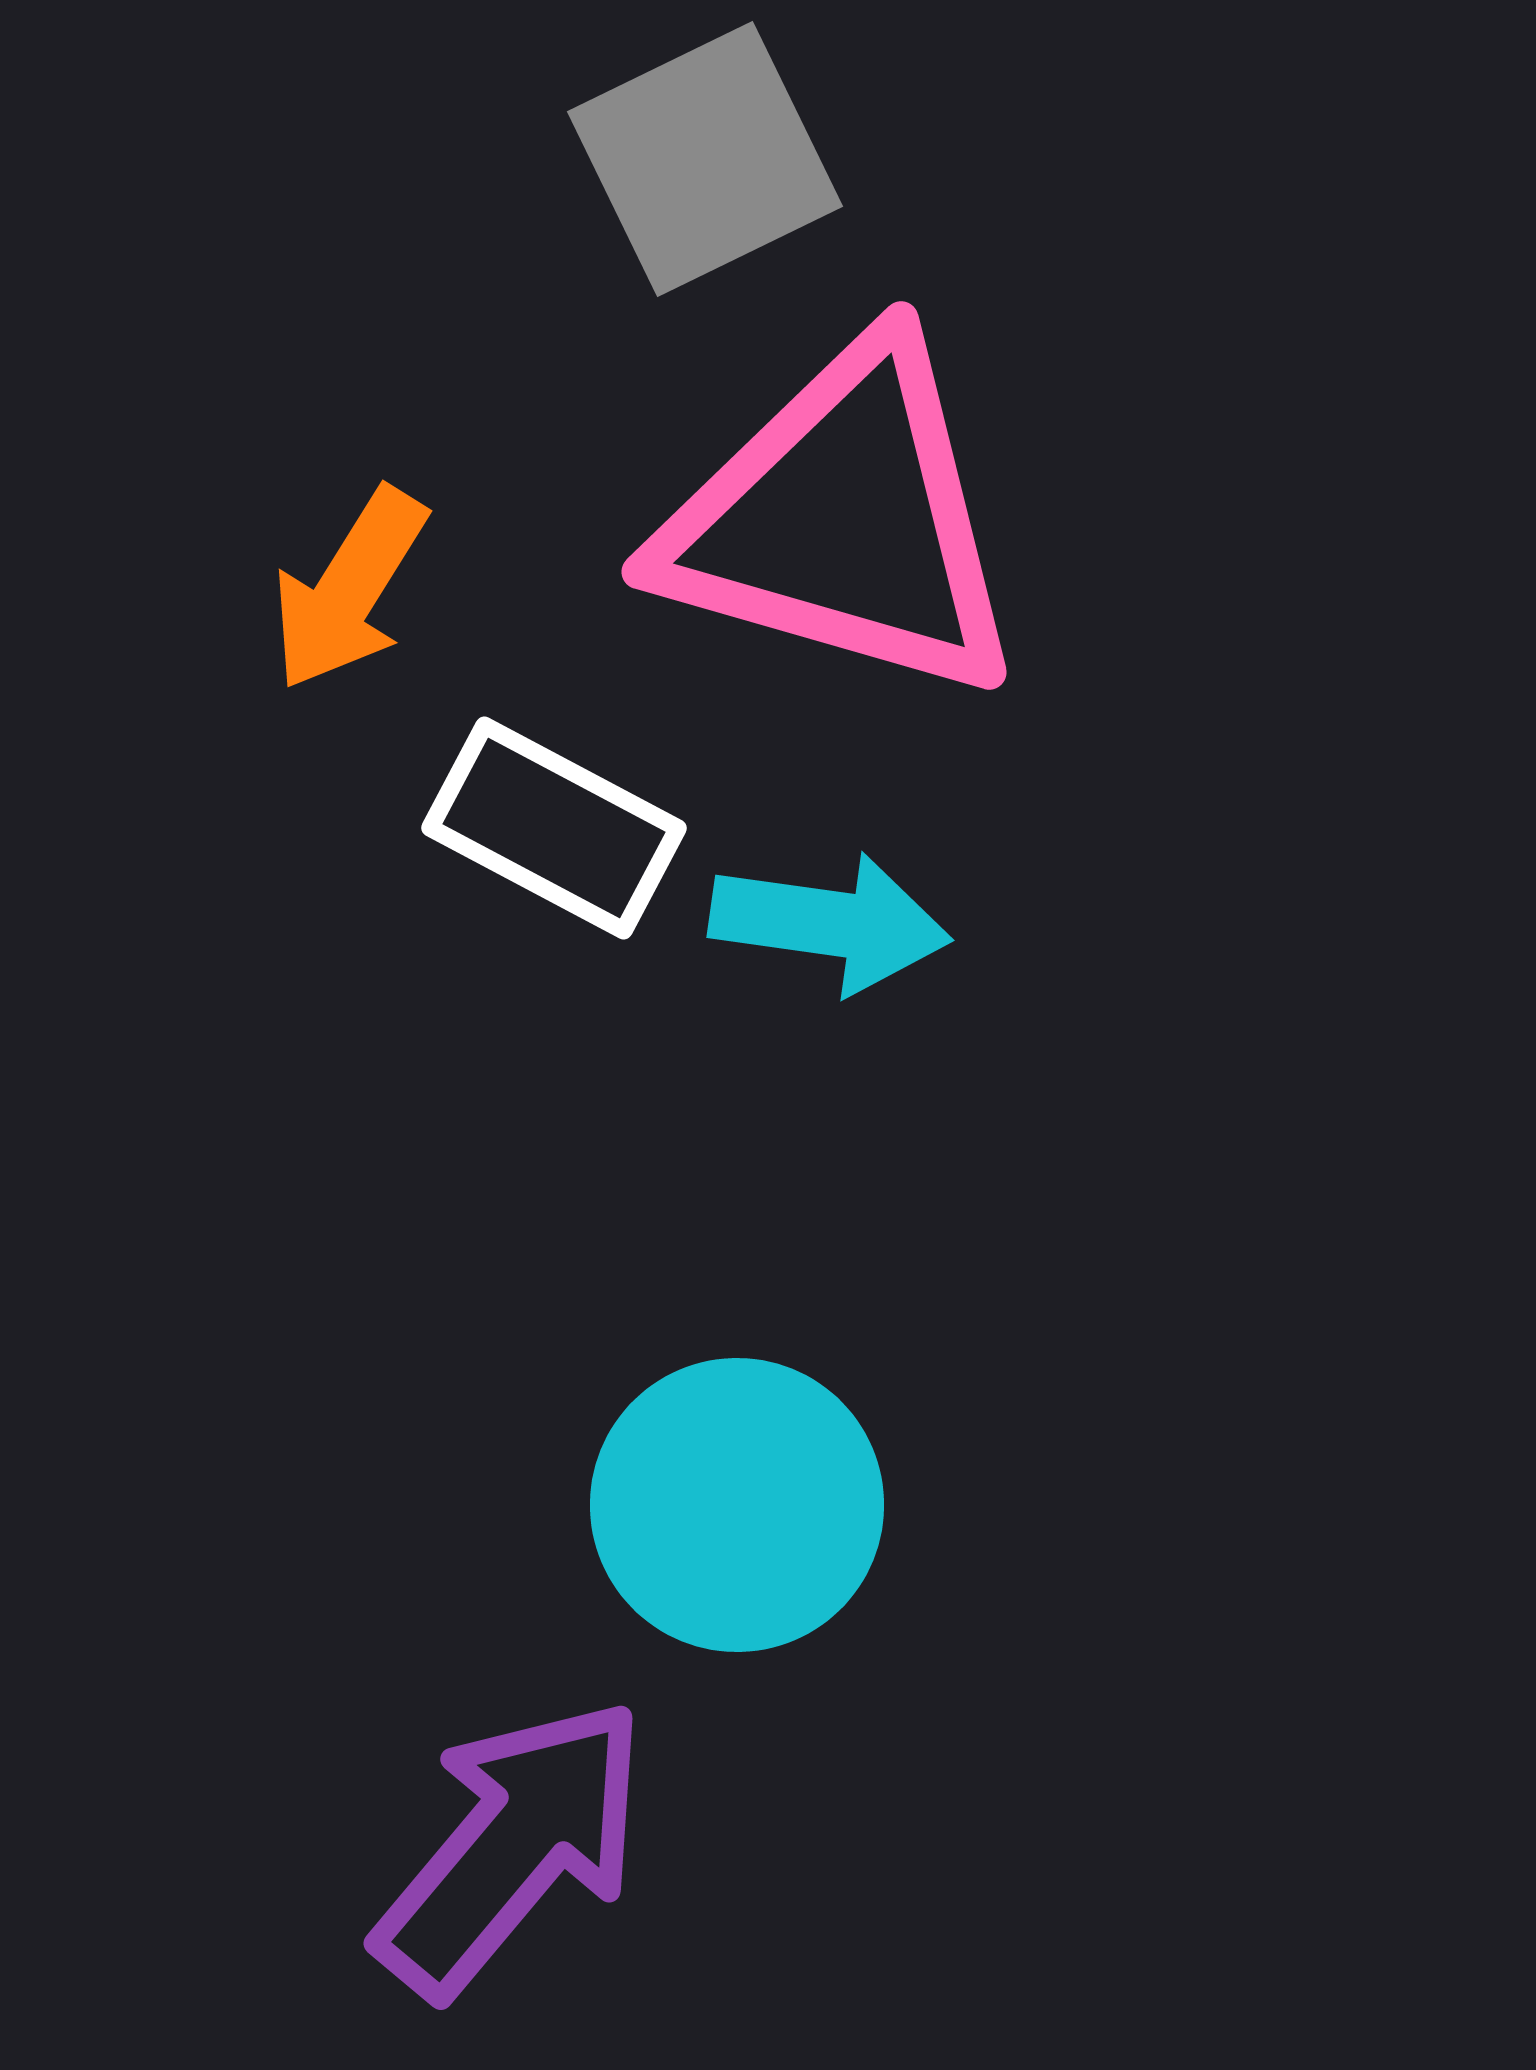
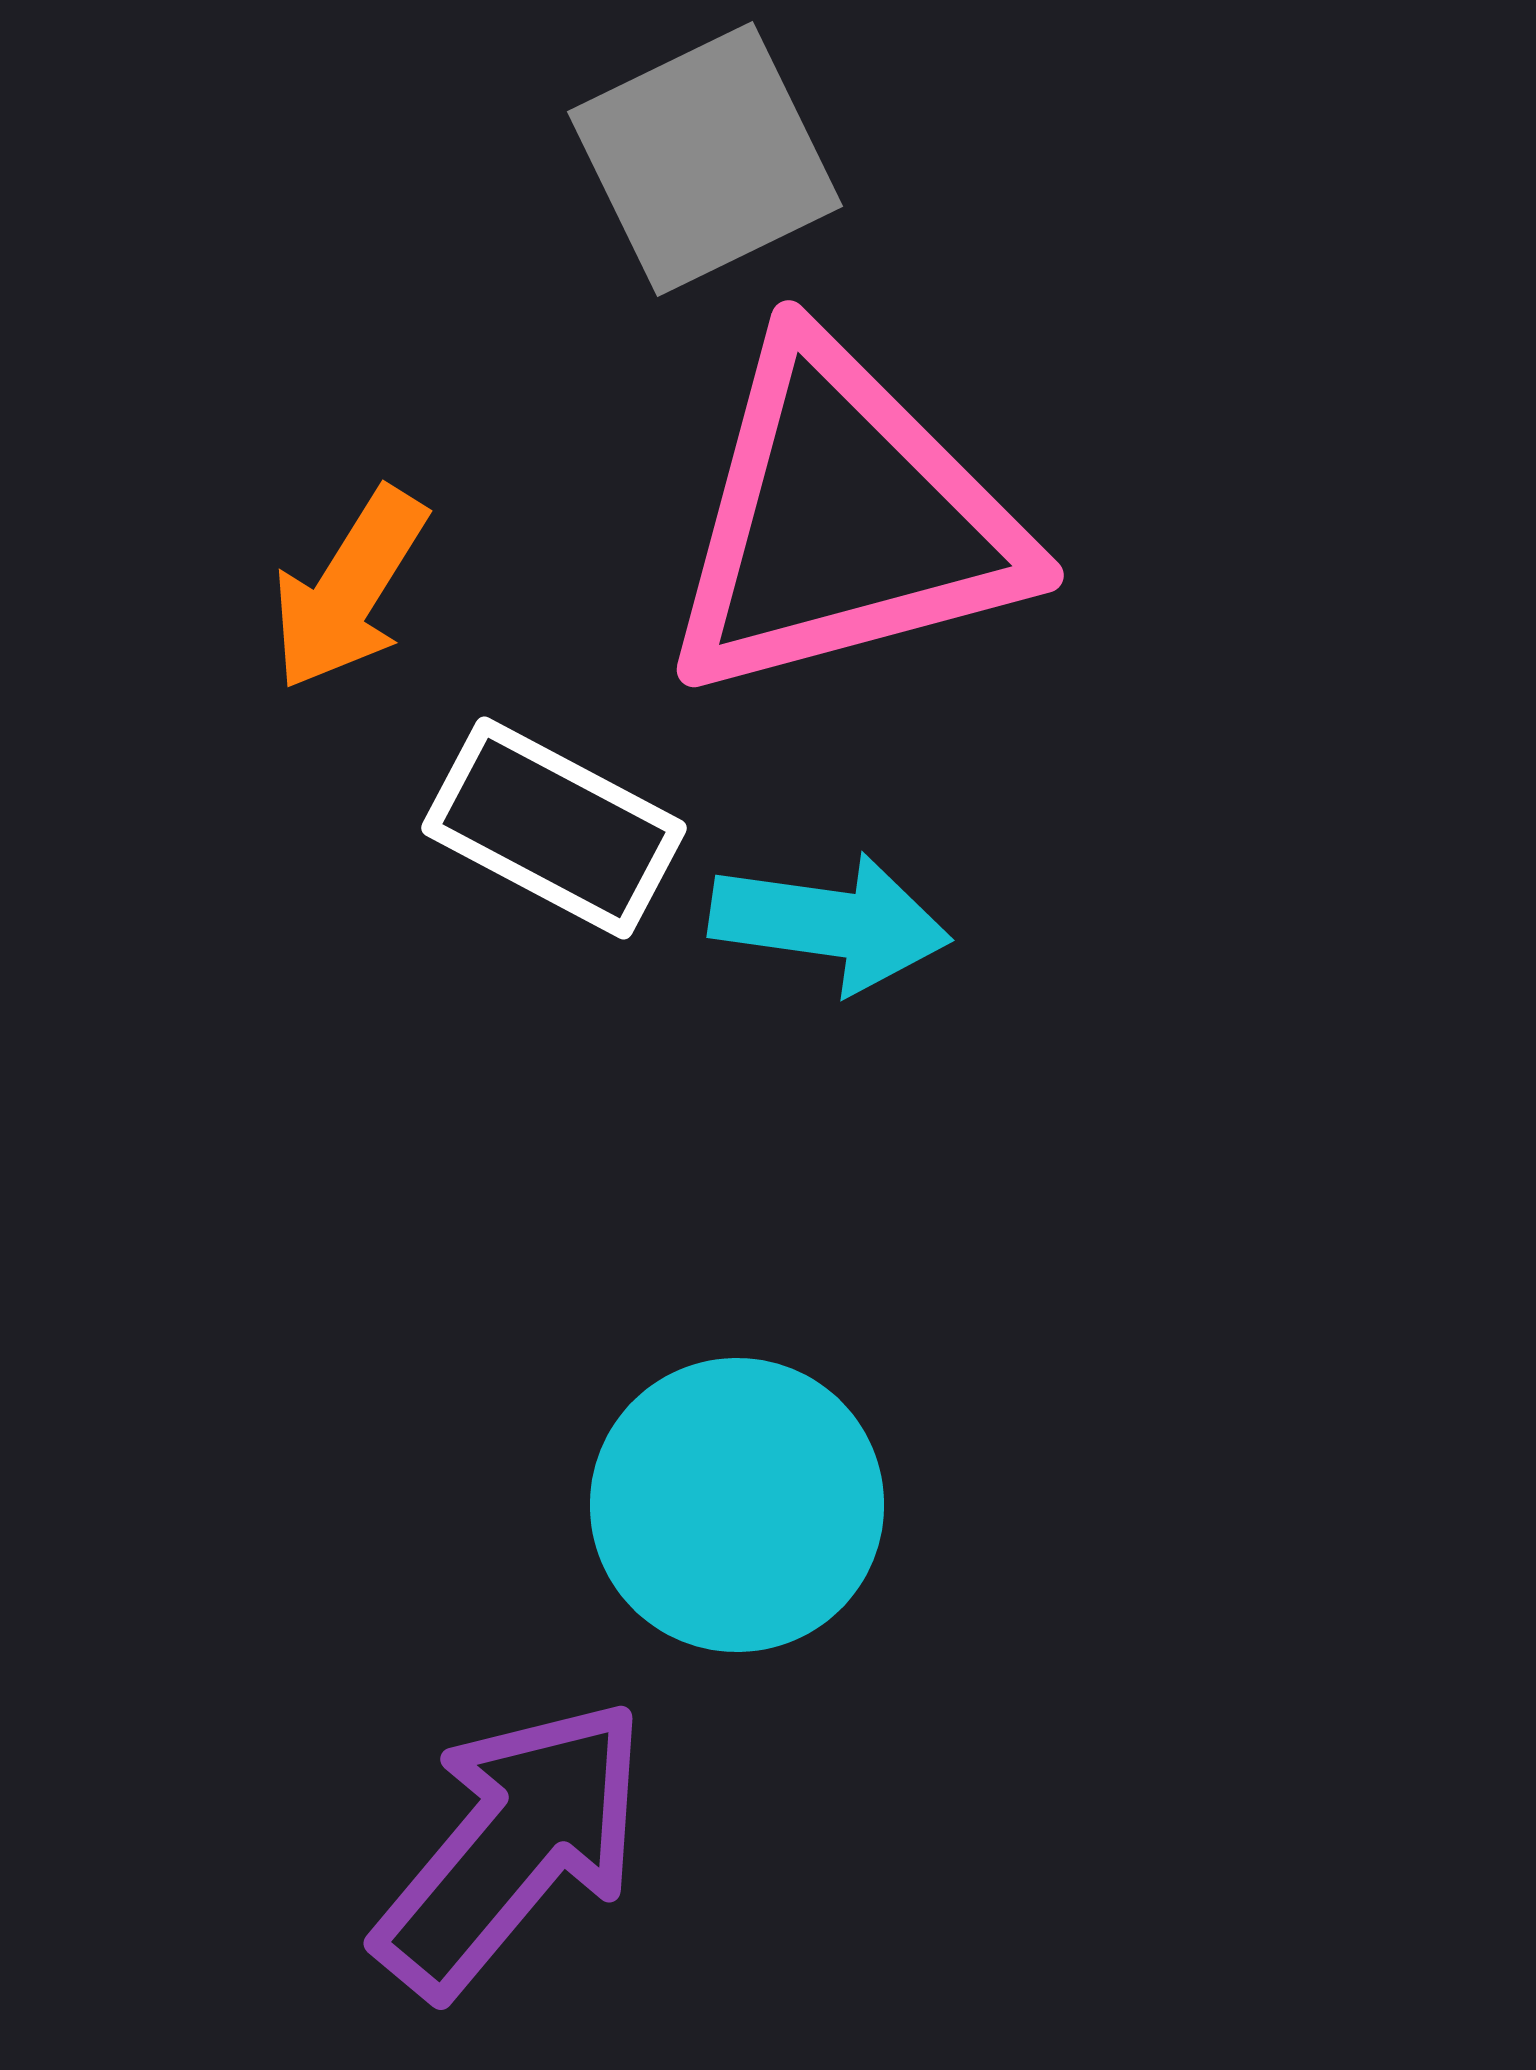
pink triangle: rotated 31 degrees counterclockwise
